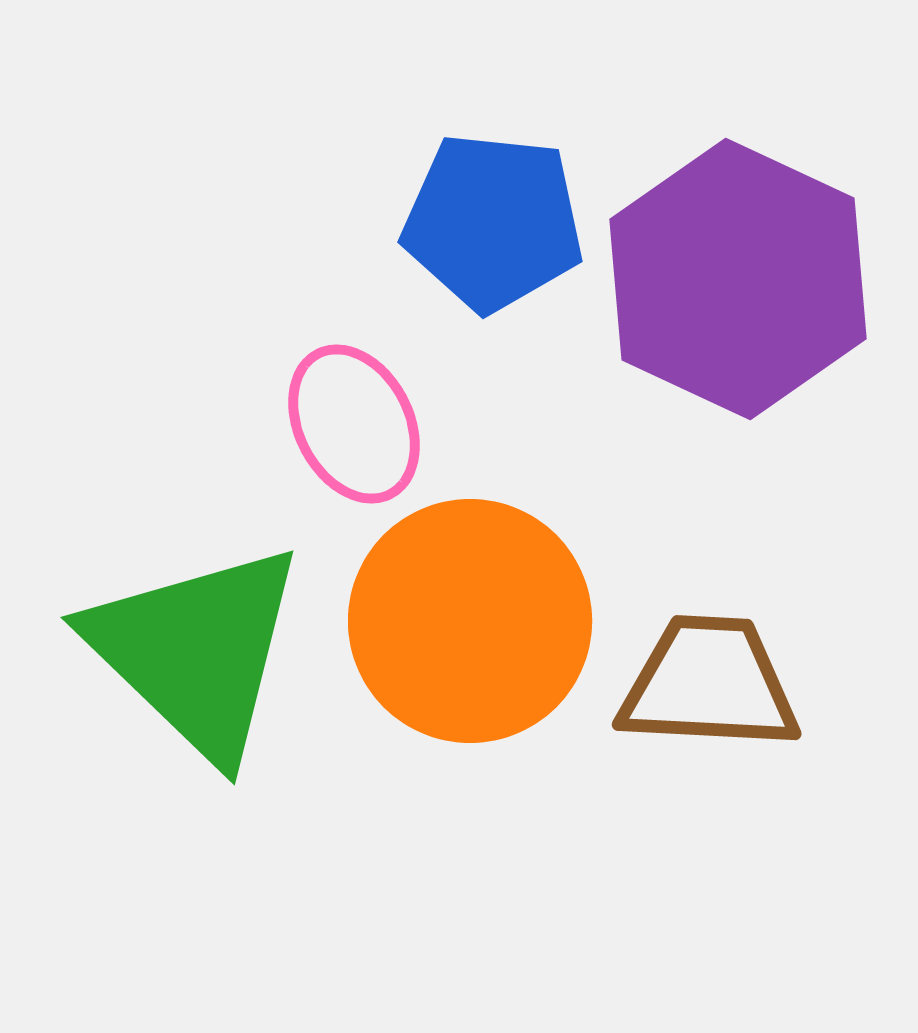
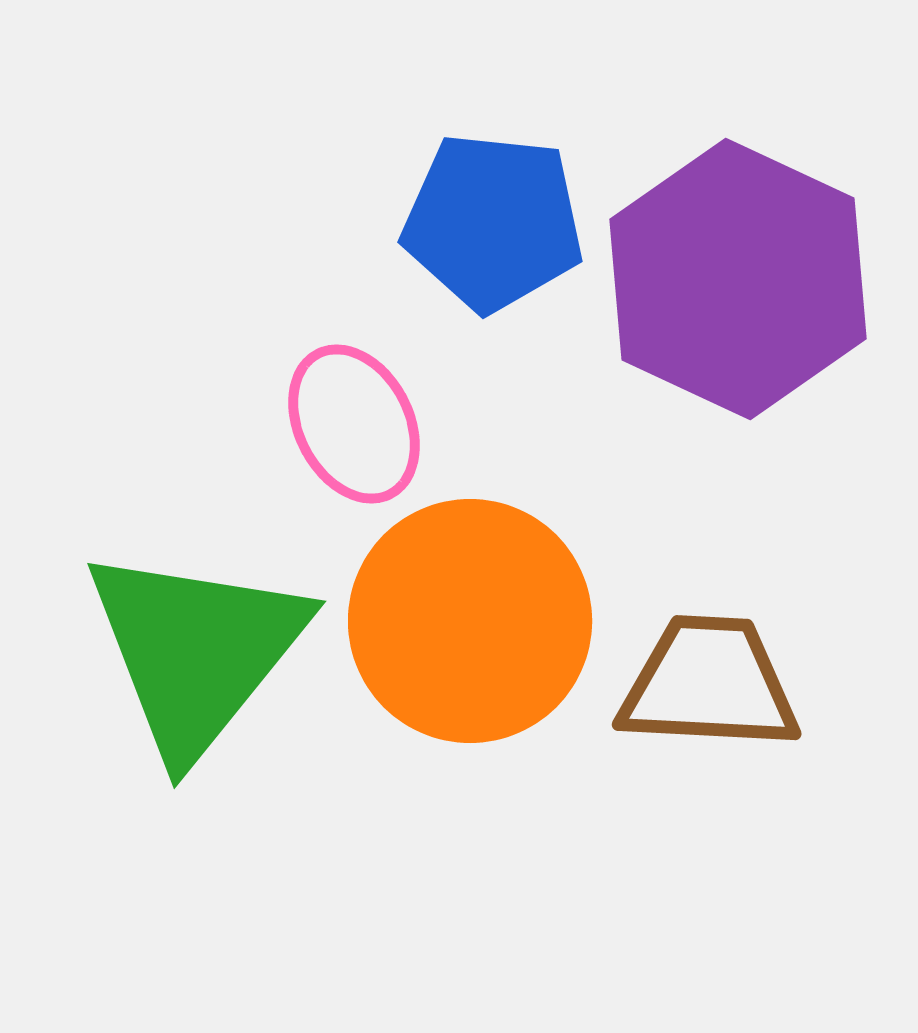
green triangle: rotated 25 degrees clockwise
